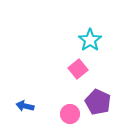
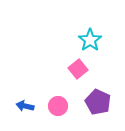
pink circle: moved 12 px left, 8 px up
